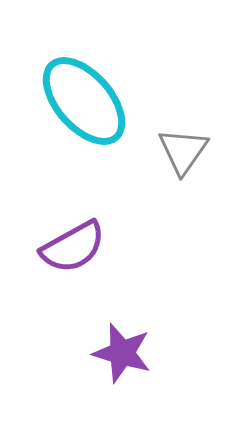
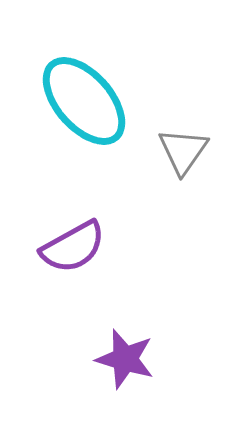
purple star: moved 3 px right, 6 px down
